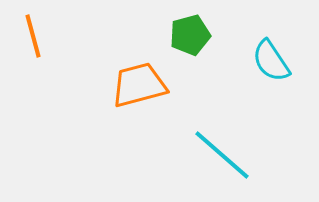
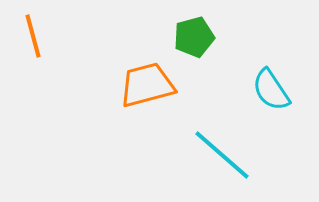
green pentagon: moved 4 px right, 2 px down
cyan semicircle: moved 29 px down
orange trapezoid: moved 8 px right
